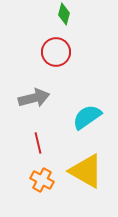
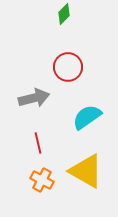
green diamond: rotated 30 degrees clockwise
red circle: moved 12 px right, 15 px down
